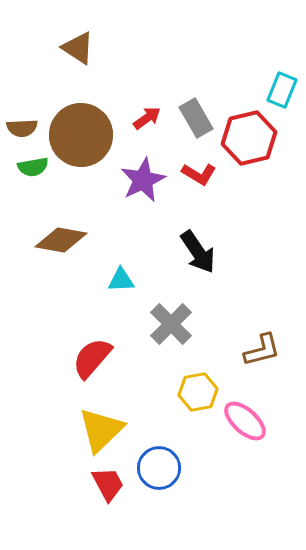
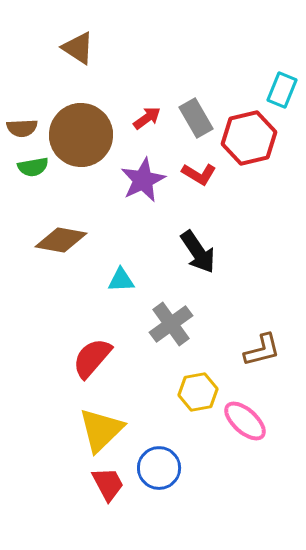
gray cross: rotated 9 degrees clockwise
